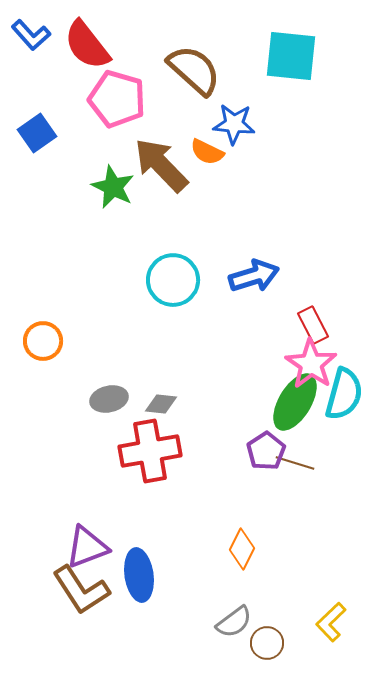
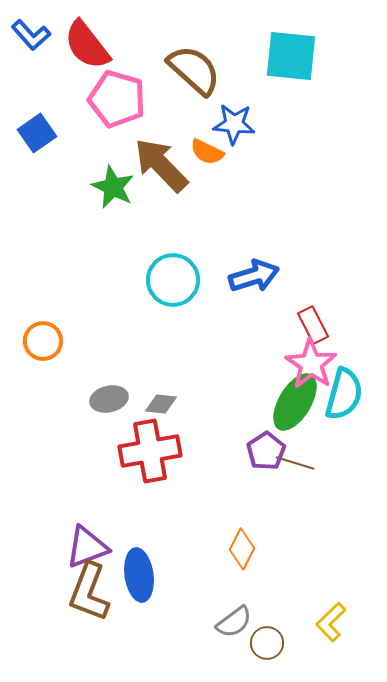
brown L-shape: moved 8 px right, 2 px down; rotated 54 degrees clockwise
